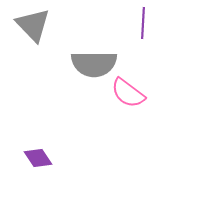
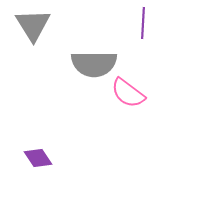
gray triangle: rotated 12 degrees clockwise
